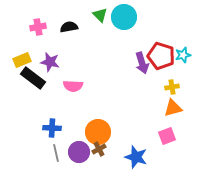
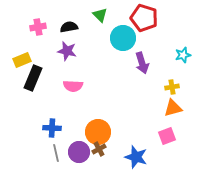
cyan circle: moved 1 px left, 21 px down
red pentagon: moved 17 px left, 38 px up
purple star: moved 17 px right, 11 px up
black rectangle: rotated 75 degrees clockwise
